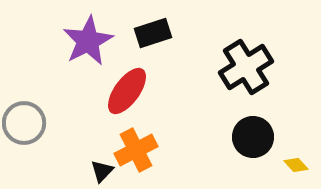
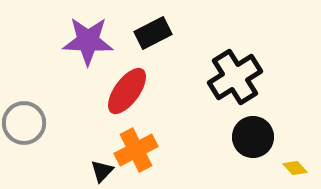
black rectangle: rotated 9 degrees counterclockwise
purple star: rotated 30 degrees clockwise
black cross: moved 11 px left, 10 px down
yellow diamond: moved 1 px left, 3 px down
